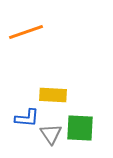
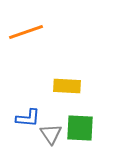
yellow rectangle: moved 14 px right, 9 px up
blue L-shape: moved 1 px right
